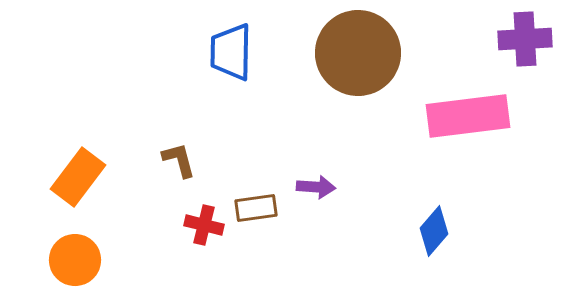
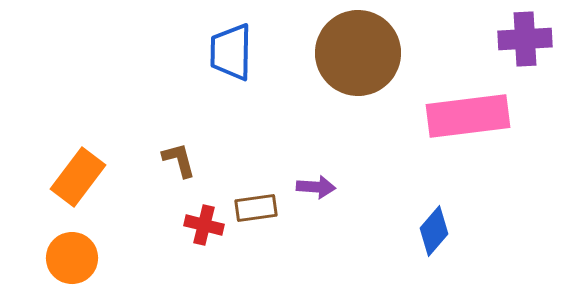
orange circle: moved 3 px left, 2 px up
